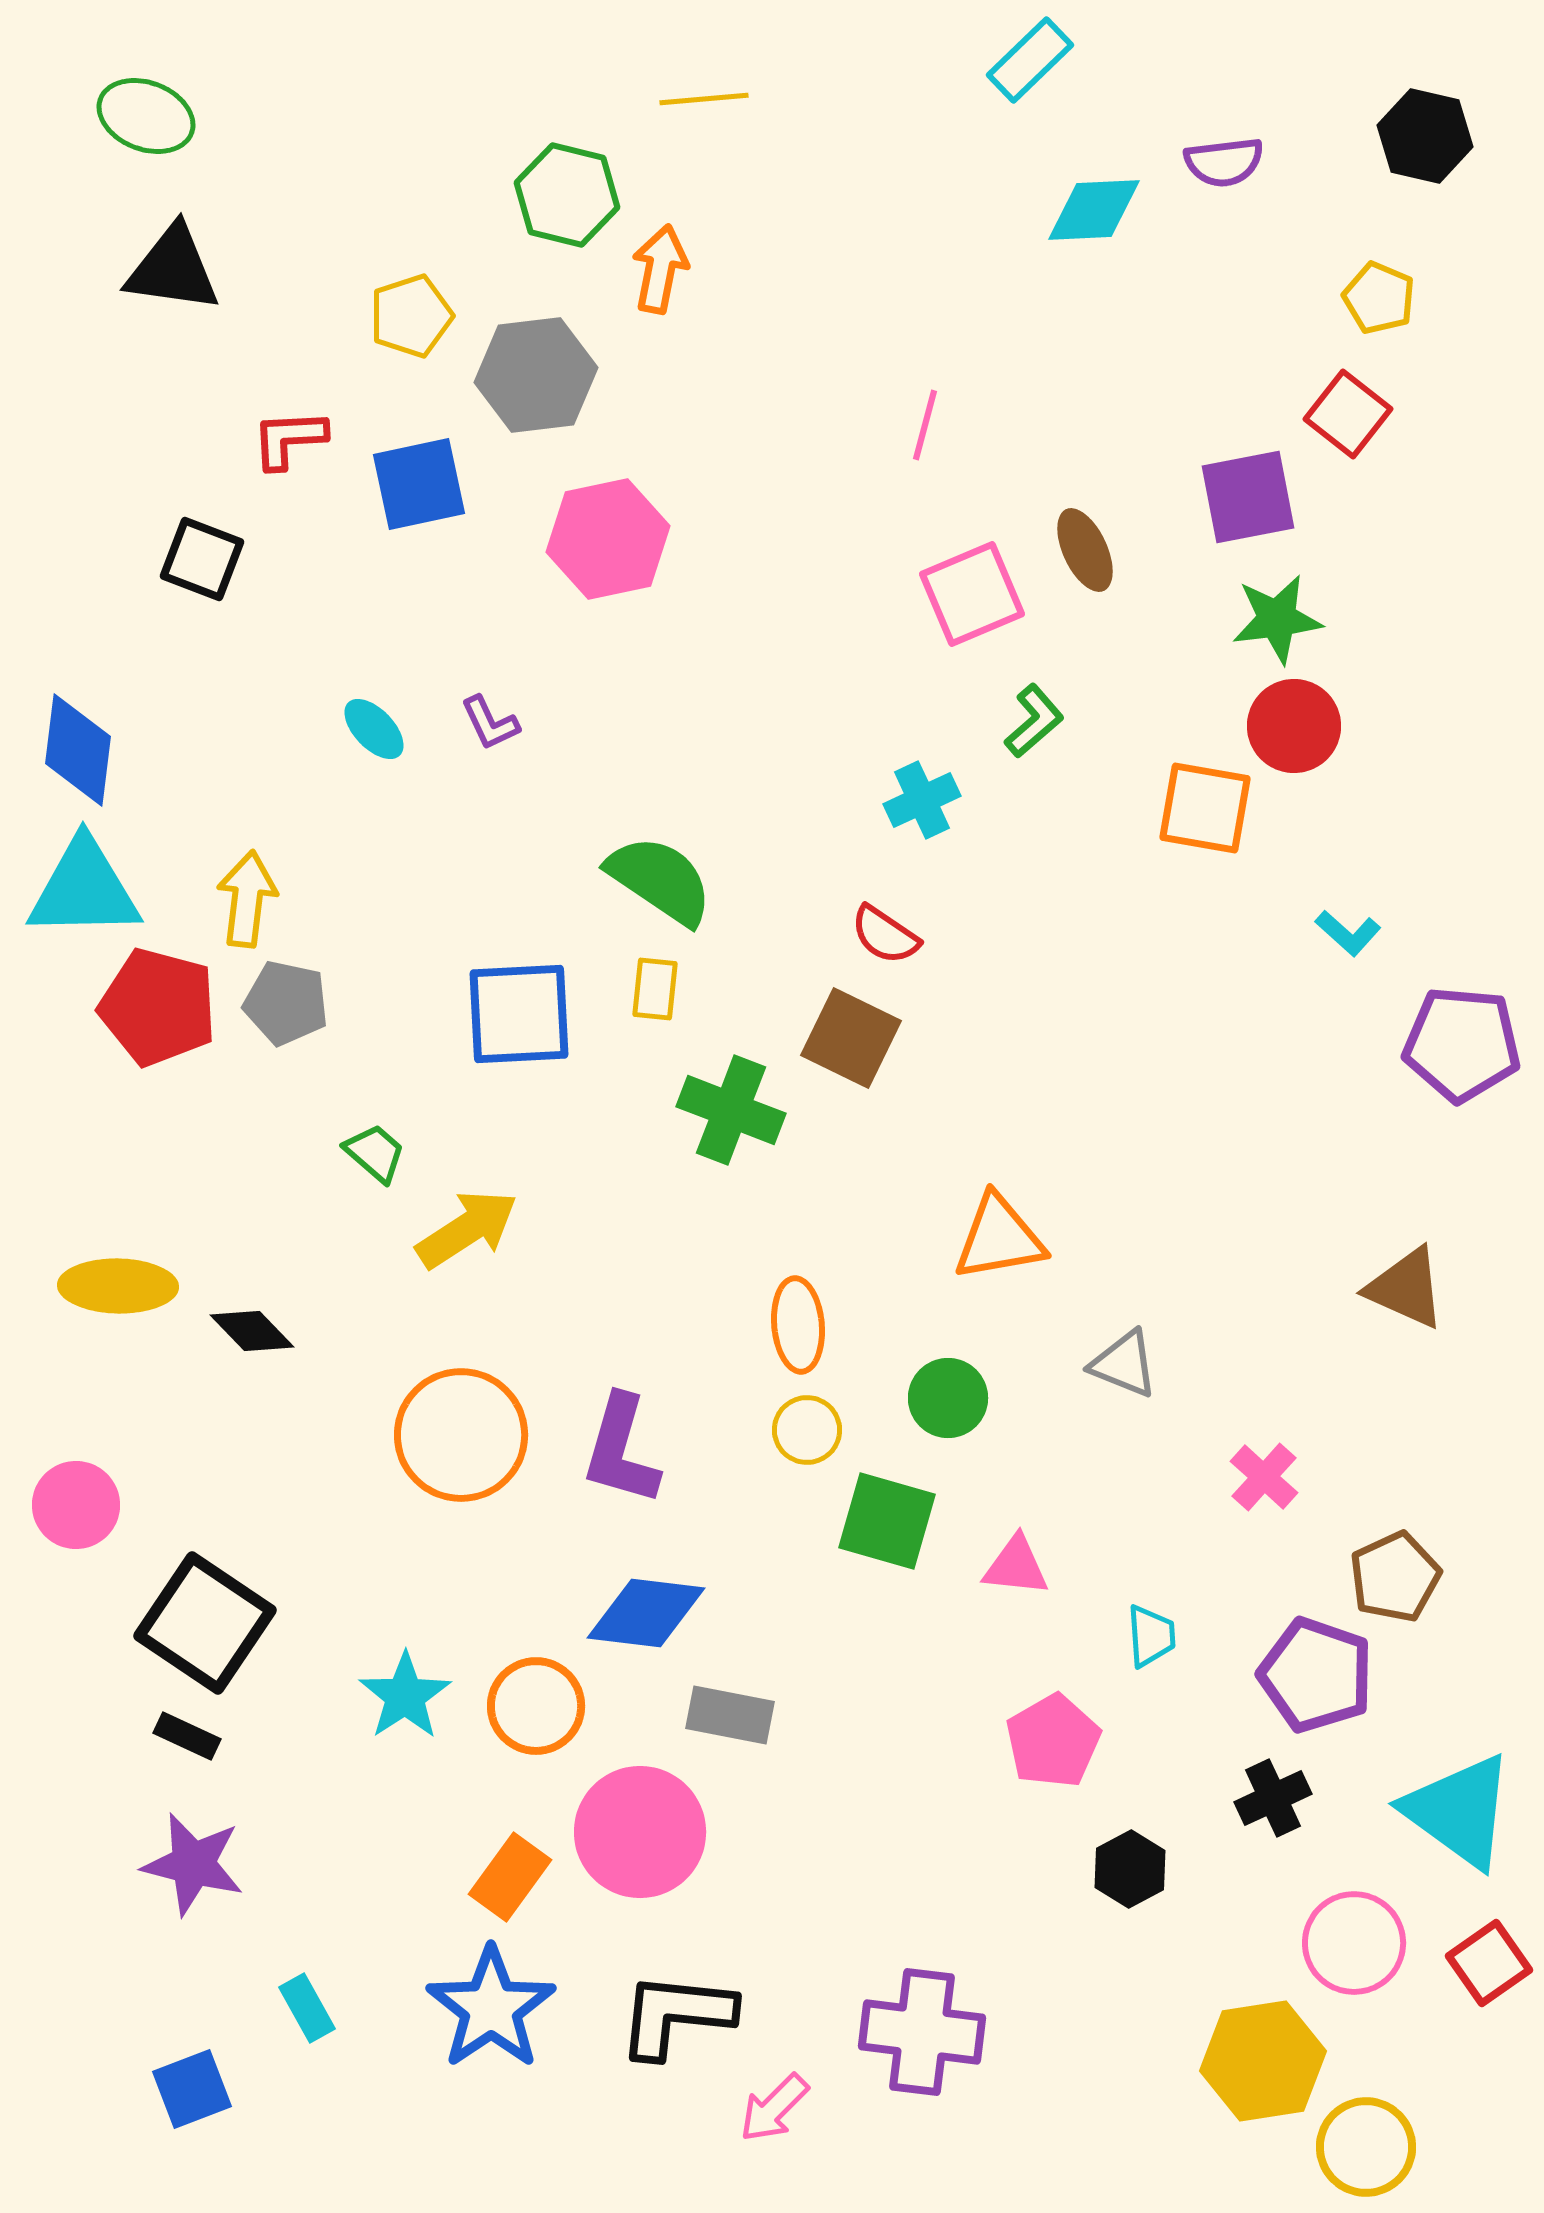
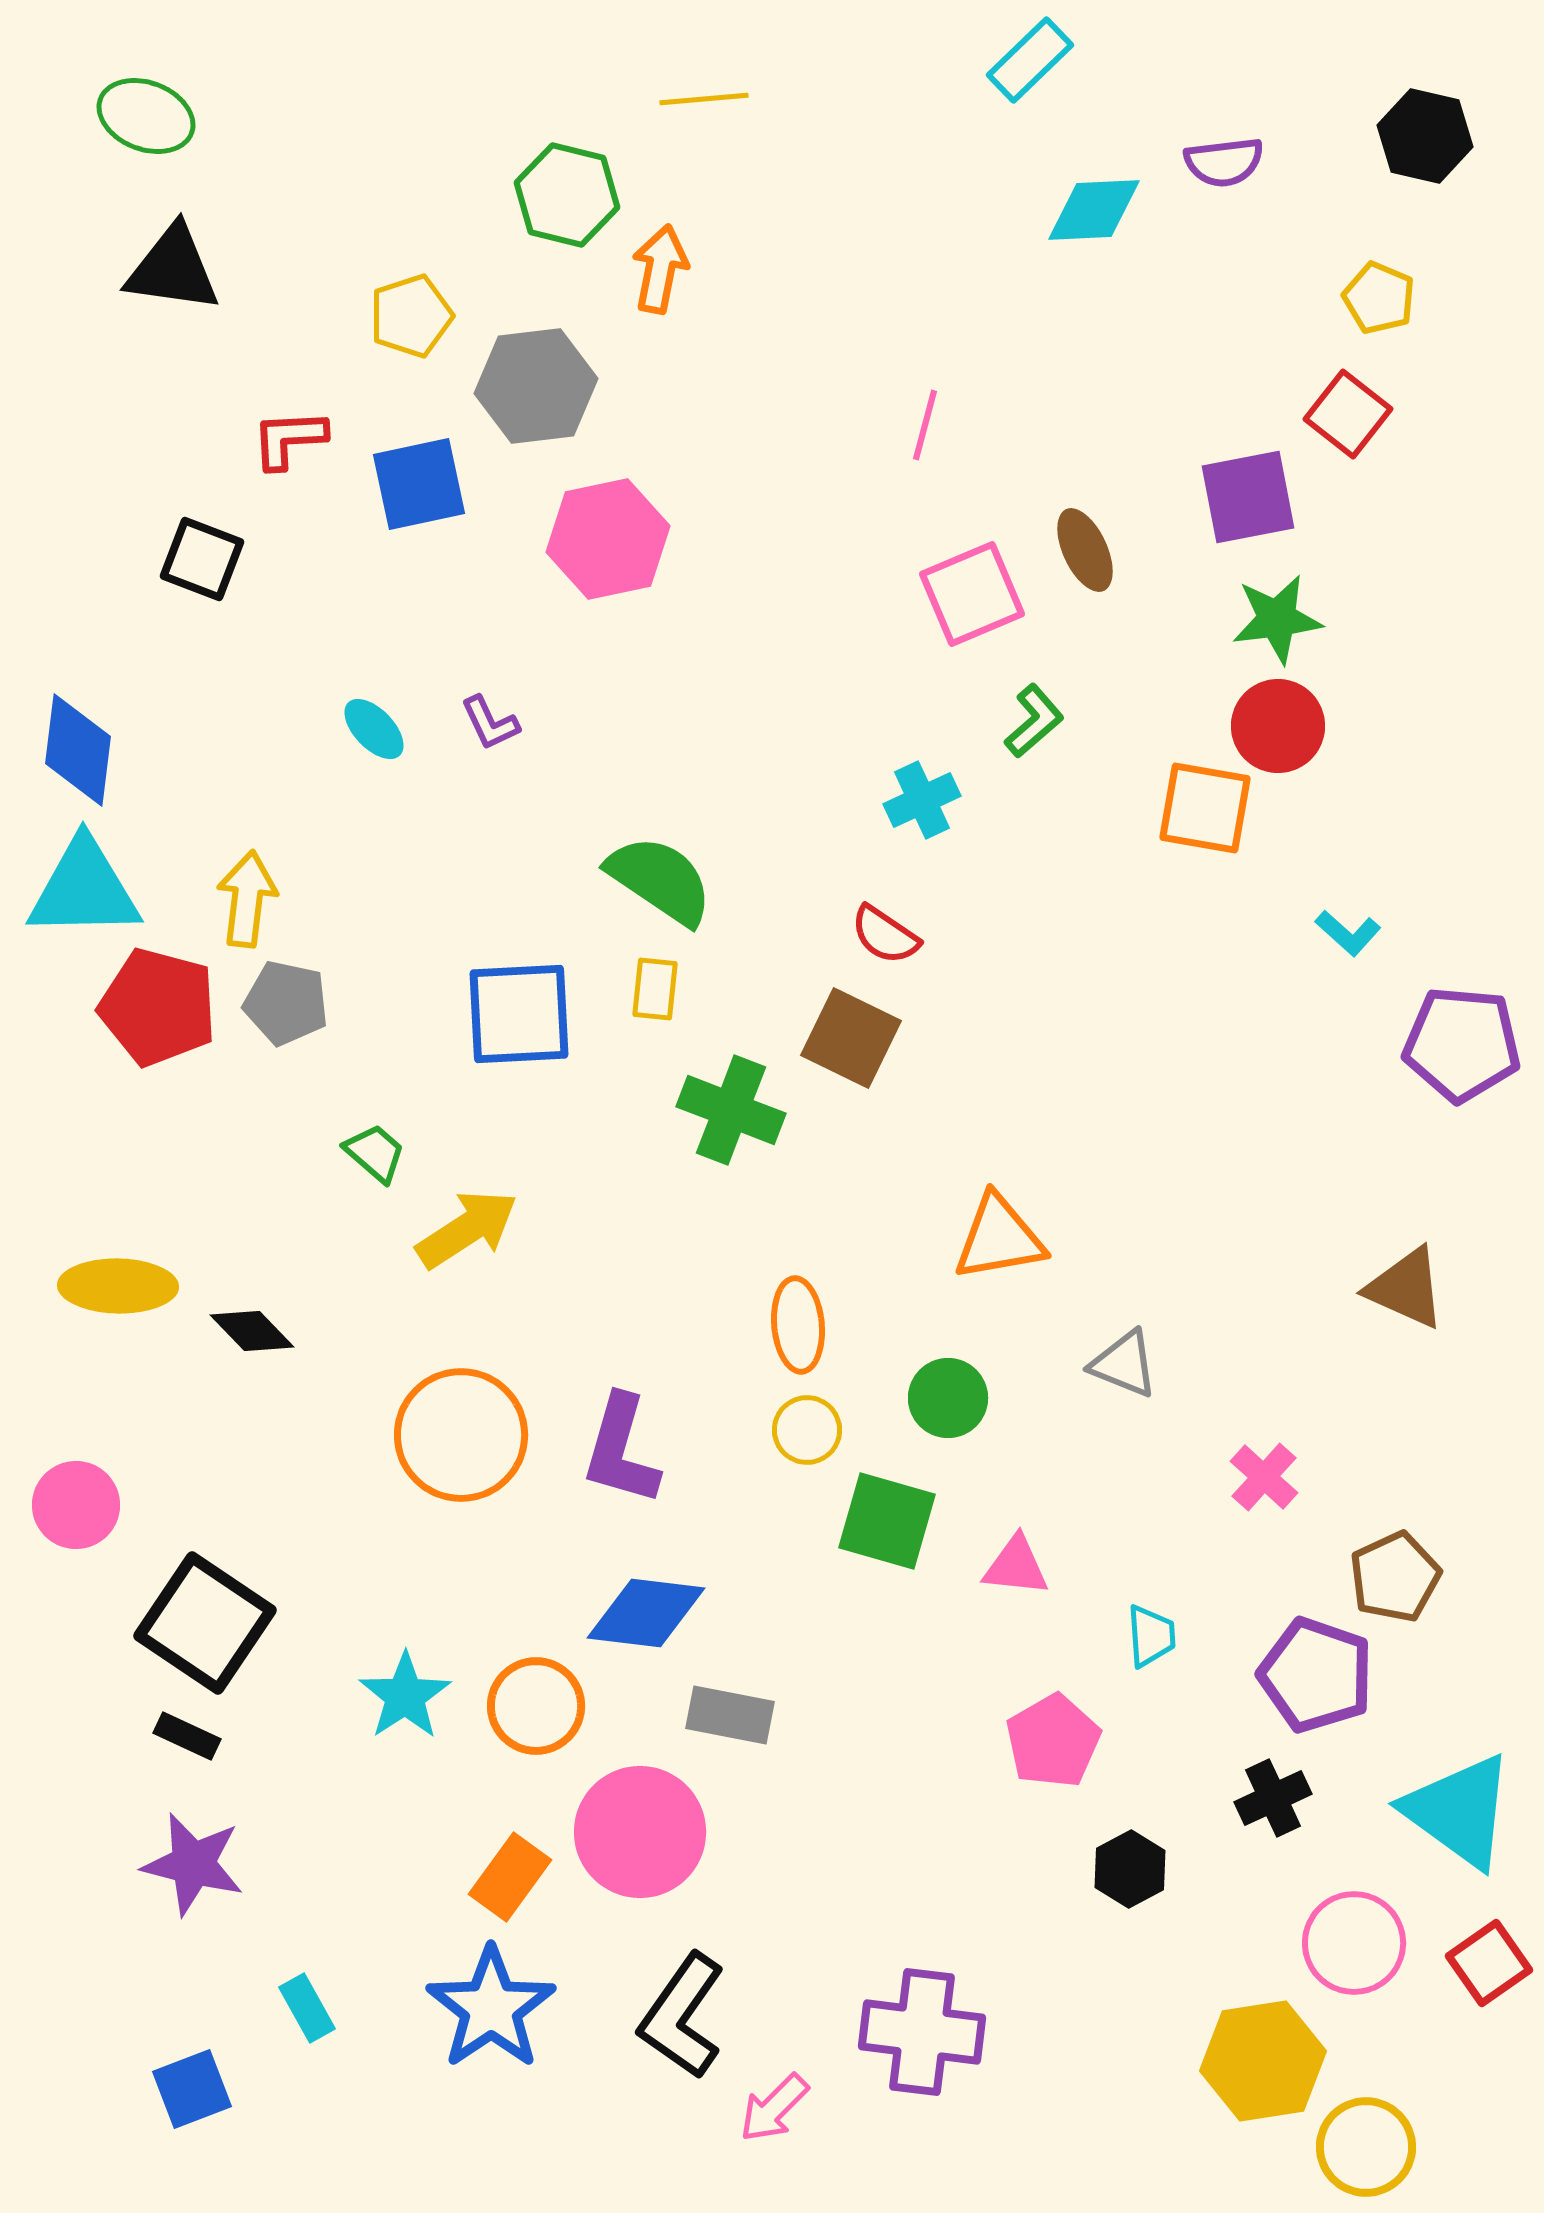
gray hexagon at (536, 375): moved 11 px down
red circle at (1294, 726): moved 16 px left
black L-shape at (676, 2015): moved 6 px right, 1 px down; rotated 61 degrees counterclockwise
